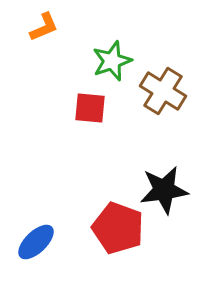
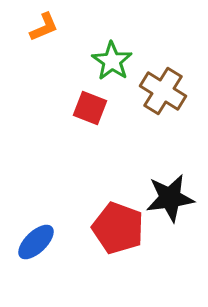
green star: rotated 18 degrees counterclockwise
red square: rotated 16 degrees clockwise
black star: moved 6 px right, 8 px down
